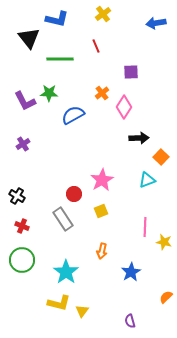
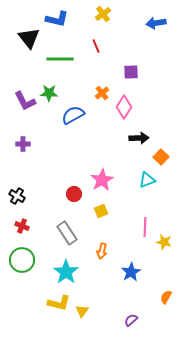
purple cross: rotated 32 degrees clockwise
gray rectangle: moved 4 px right, 14 px down
orange semicircle: rotated 16 degrees counterclockwise
purple semicircle: moved 1 px right, 1 px up; rotated 64 degrees clockwise
